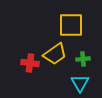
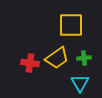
yellow trapezoid: moved 2 px right, 4 px down
green cross: moved 1 px right, 1 px up
